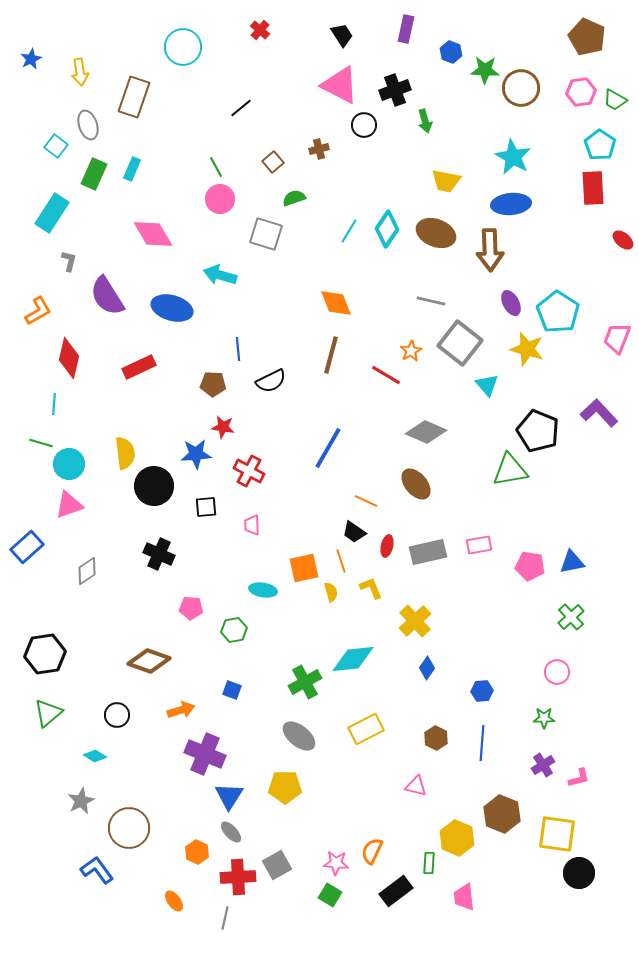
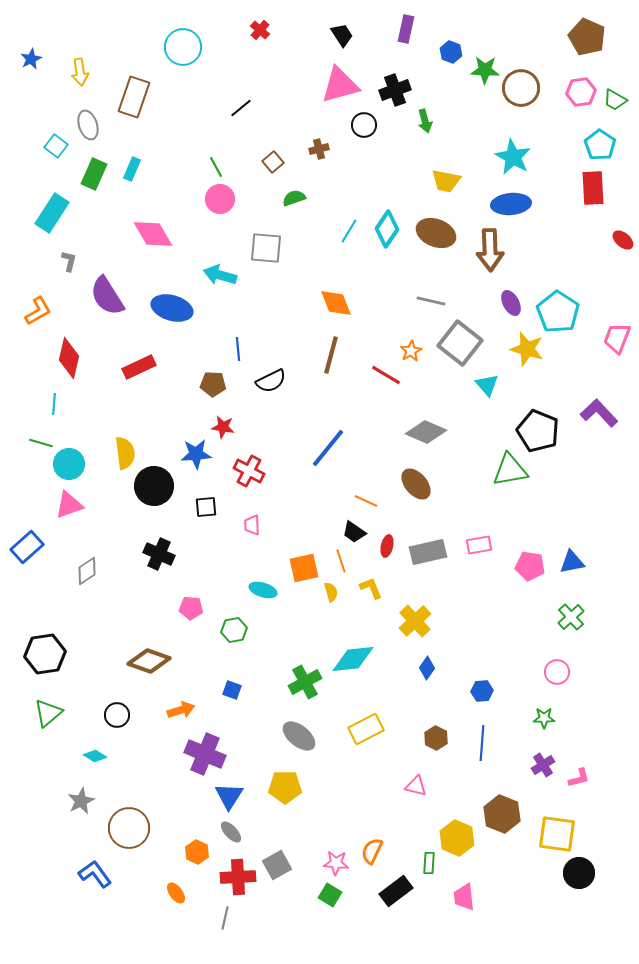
pink triangle at (340, 85): rotated 42 degrees counterclockwise
gray square at (266, 234): moved 14 px down; rotated 12 degrees counterclockwise
blue line at (328, 448): rotated 9 degrees clockwise
cyan ellipse at (263, 590): rotated 8 degrees clockwise
blue L-shape at (97, 870): moved 2 px left, 4 px down
orange ellipse at (174, 901): moved 2 px right, 8 px up
